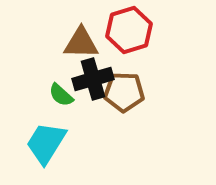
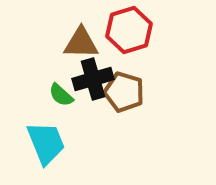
brown pentagon: rotated 15 degrees clockwise
cyan trapezoid: rotated 126 degrees clockwise
